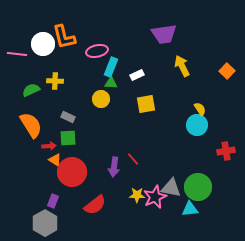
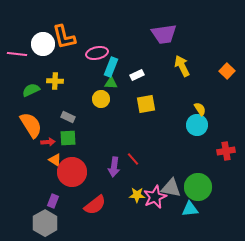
pink ellipse: moved 2 px down
red arrow: moved 1 px left, 4 px up
